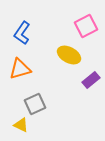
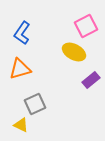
yellow ellipse: moved 5 px right, 3 px up
